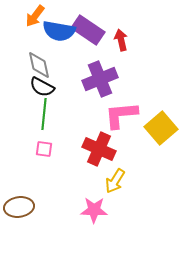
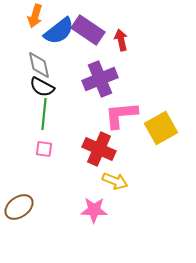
orange arrow: rotated 20 degrees counterclockwise
blue semicircle: rotated 48 degrees counterclockwise
yellow square: rotated 12 degrees clockwise
yellow arrow: rotated 100 degrees counterclockwise
brown ellipse: rotated 28 degrees counterclockwise
